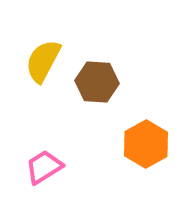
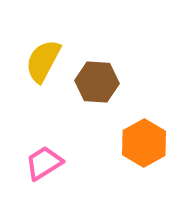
orange hexagon: moved 2 px left, 1 px up
pink trapezoid: moved 4 px up
